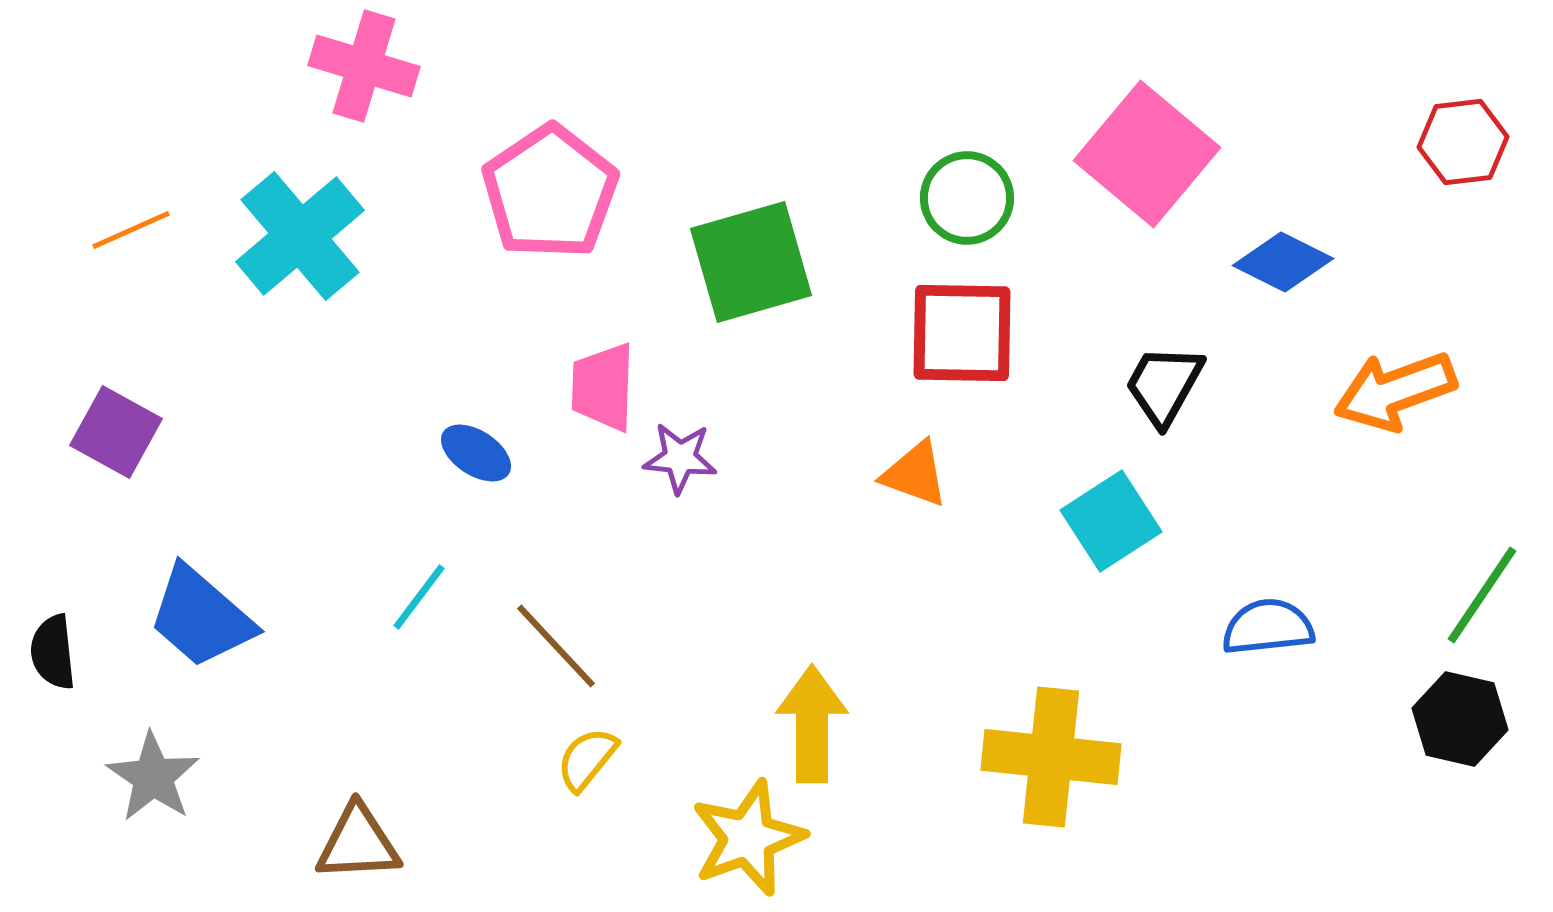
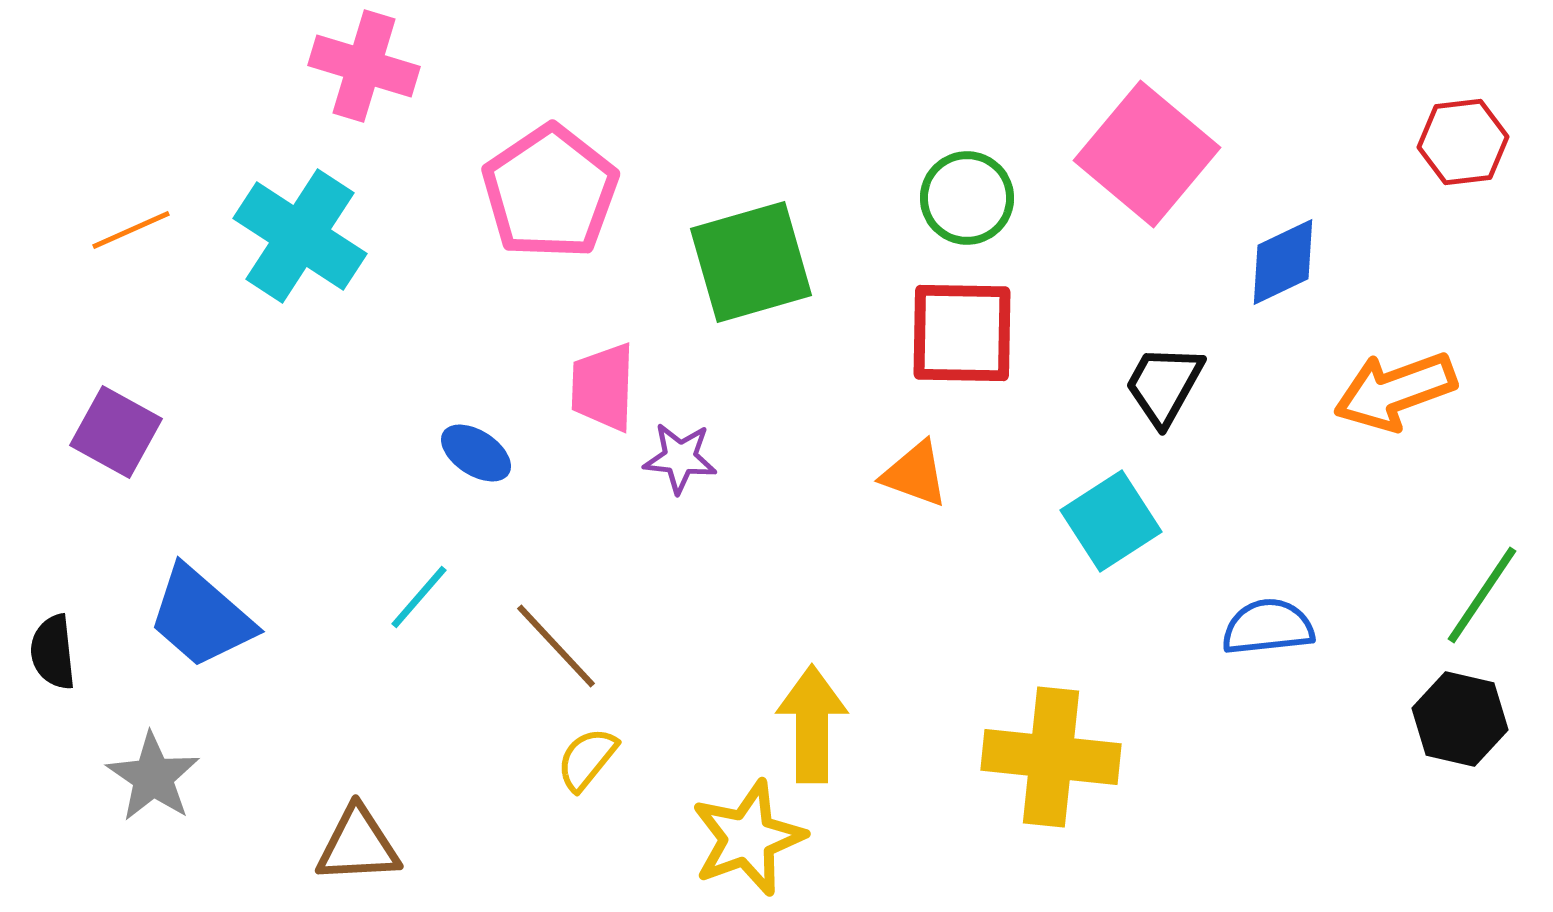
cyan cross: rotated 17 degrees counterclockwise
blue diamond: rotated 52 degrees counterclockwise
cyan line: rotated 4 degrees clockwise
brown triangle: moved 2 px down
